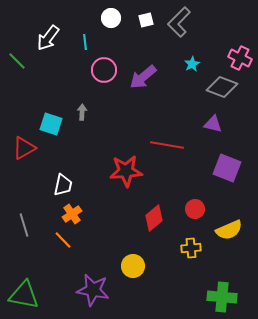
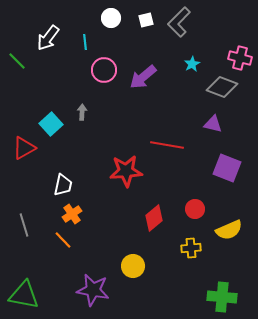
pink cross: rotated 10 degrees counterclockwise
cyan square: rotated 30 degrees clockwise
